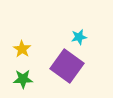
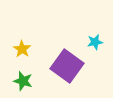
cyan star: moved 16 px right, 5 px down
green star: moved 2 px down; rotated 18 degrees clockwise
